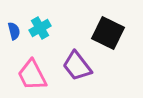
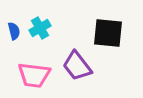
black square: rotated 20 degrees counterclockwise
pink trapezoid: moved 2 px right; rotated 56 degrees counterclockwise
